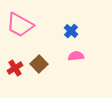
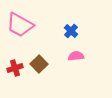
red cross: rotated 14 degrees clockwise
